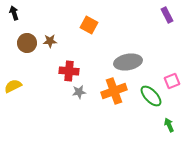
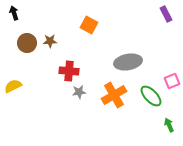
purple rectangle: moved 1 px left, 1 px up
orange cross: moved 4 px down; rotated 10 degrees counterclockwise
